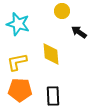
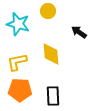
yellow circle: moved 14 px left
